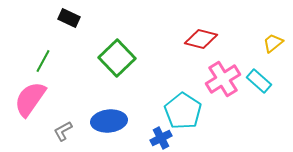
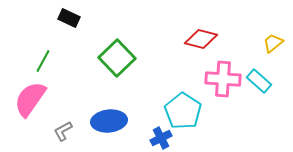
pink cross: rotated 36 degrees clockwise
